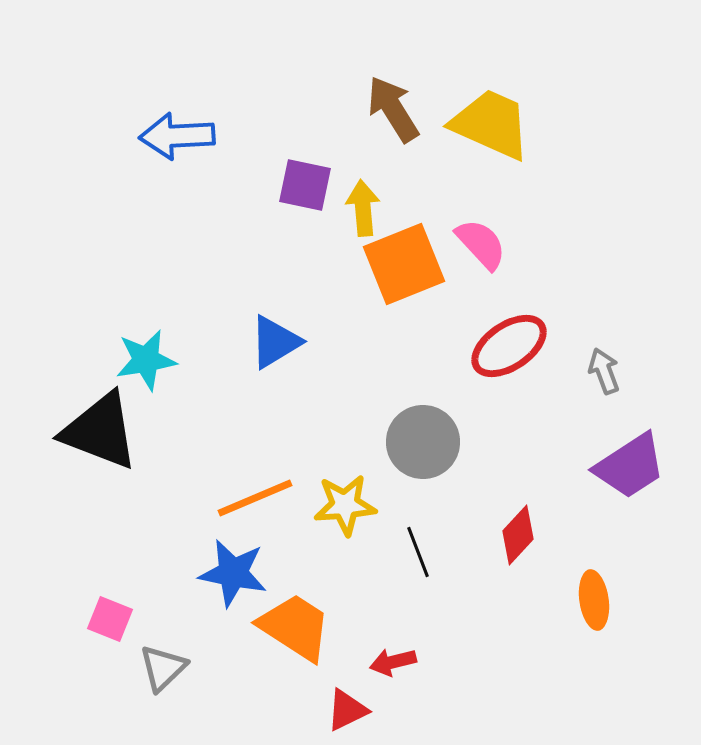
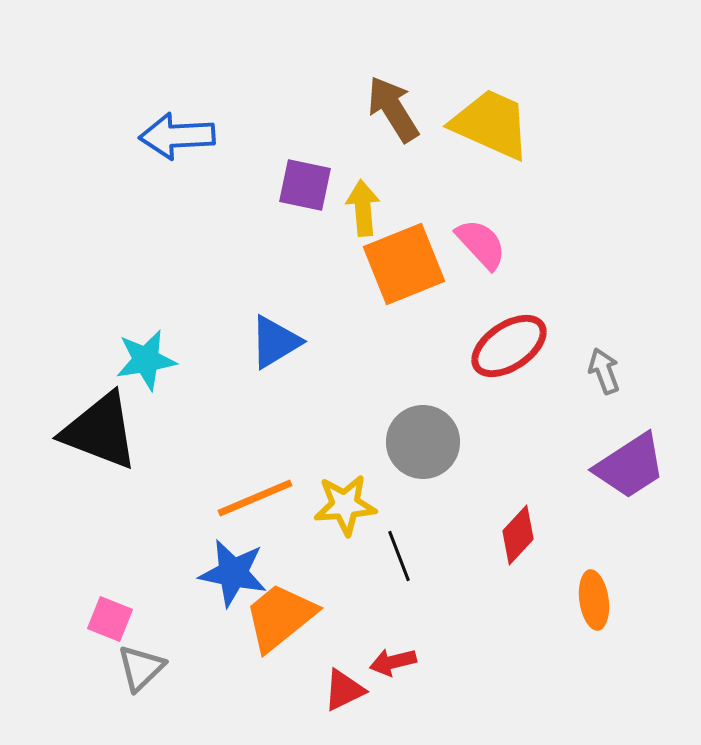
black line: moved 19 px left, 4 px down
orange trapezoid: moved 15 px left, 10 px up; rotated 72 degrees counterclockwise
gray triangle: moved 22 px left
red triangle: moved 3 px left, 20 px up
